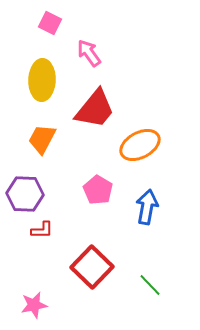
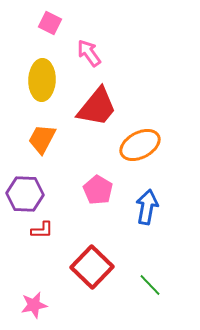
red trapezoid: moved 2 px right, 2 px up
